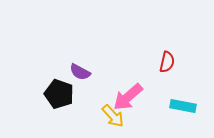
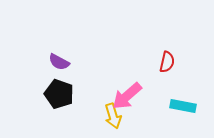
purple semicircle: moved 21 px left, 10 px up
pink arrow: moved 1 px left, 1 px up
yellow arrow: rotated 25 degrees clockwise
